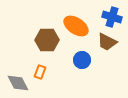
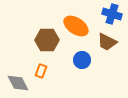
blue cross: moved 3 px up
orange rectangle: moved 1 px right, 1 px up
